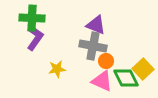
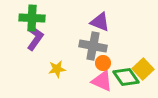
purple triangle: moved 4 px right, 3 px up
orange circle: moved 3 px left, 2 px down
green diamond: moved 1 px up; rotated 8 degrees counterclockwise
